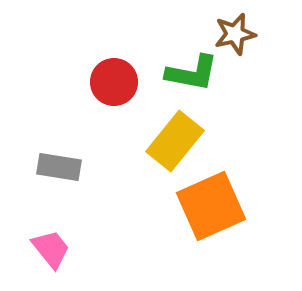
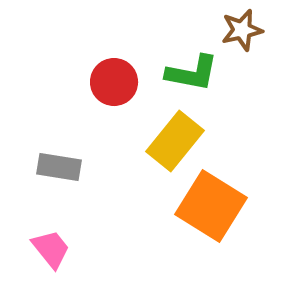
brown star: moved 7 px right, 4 px up
orange square: rotated 34 degrees counterclockwise
